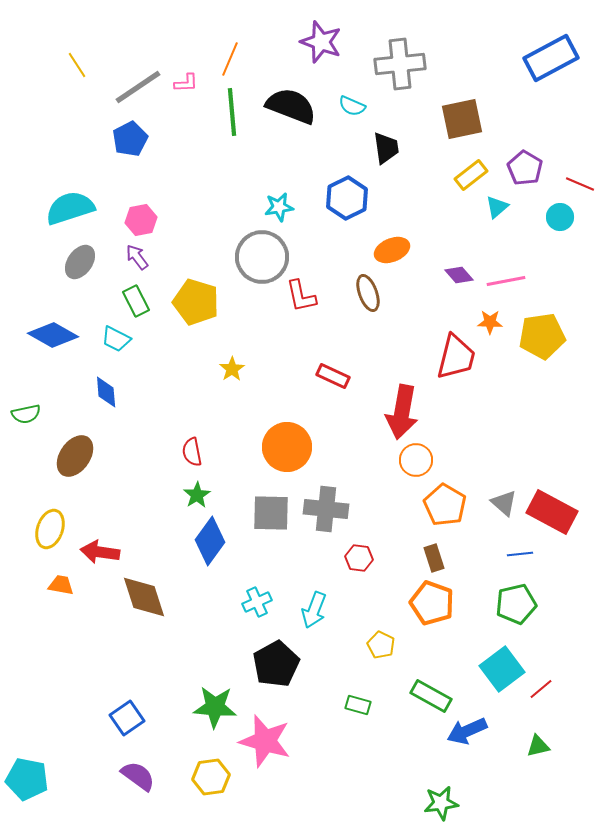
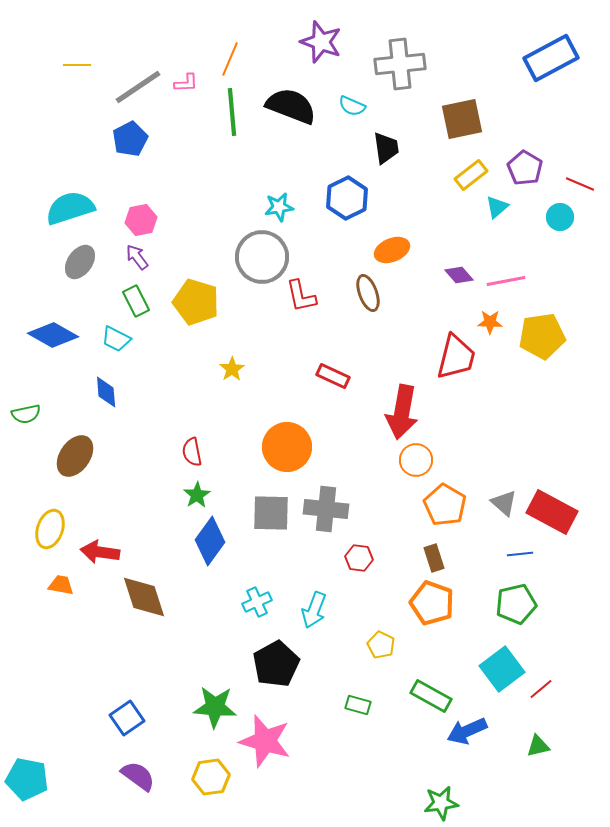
yellow line at (77, 65): rotated 56 degrees counterclockwise
